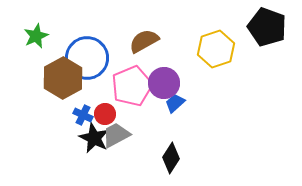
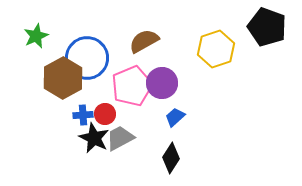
purple circle: moved 2 px left
blue trapezoid: moved 14 px down
blue cross: rotated 30 degrees counterclockwise
gray trapezoid: moved 4 px right, 3 px down
